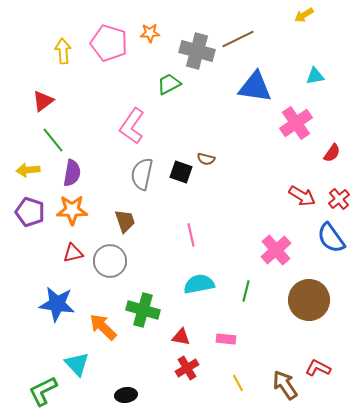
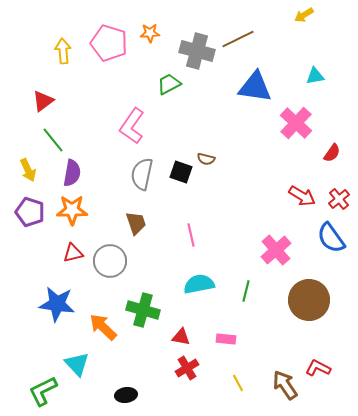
pink cross at (296, 123): rotated 12 degrees counterclockwise
yellow arrow at (28, 170): rotated 110 degrees counterclockwise
brown trapezoid at (125, 221): moved 11 px right, 2 px down
